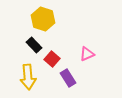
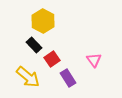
yellow hexagon: moved 2 px down; rotated 10 degrees clockwise
pink triangle: moved 7 px right, 6 px down; rotated 42 degrees counterclockwise
red square: rotated 14 degrees clockwise
yellow arrow: rotated 45 degrees counterclockwise
